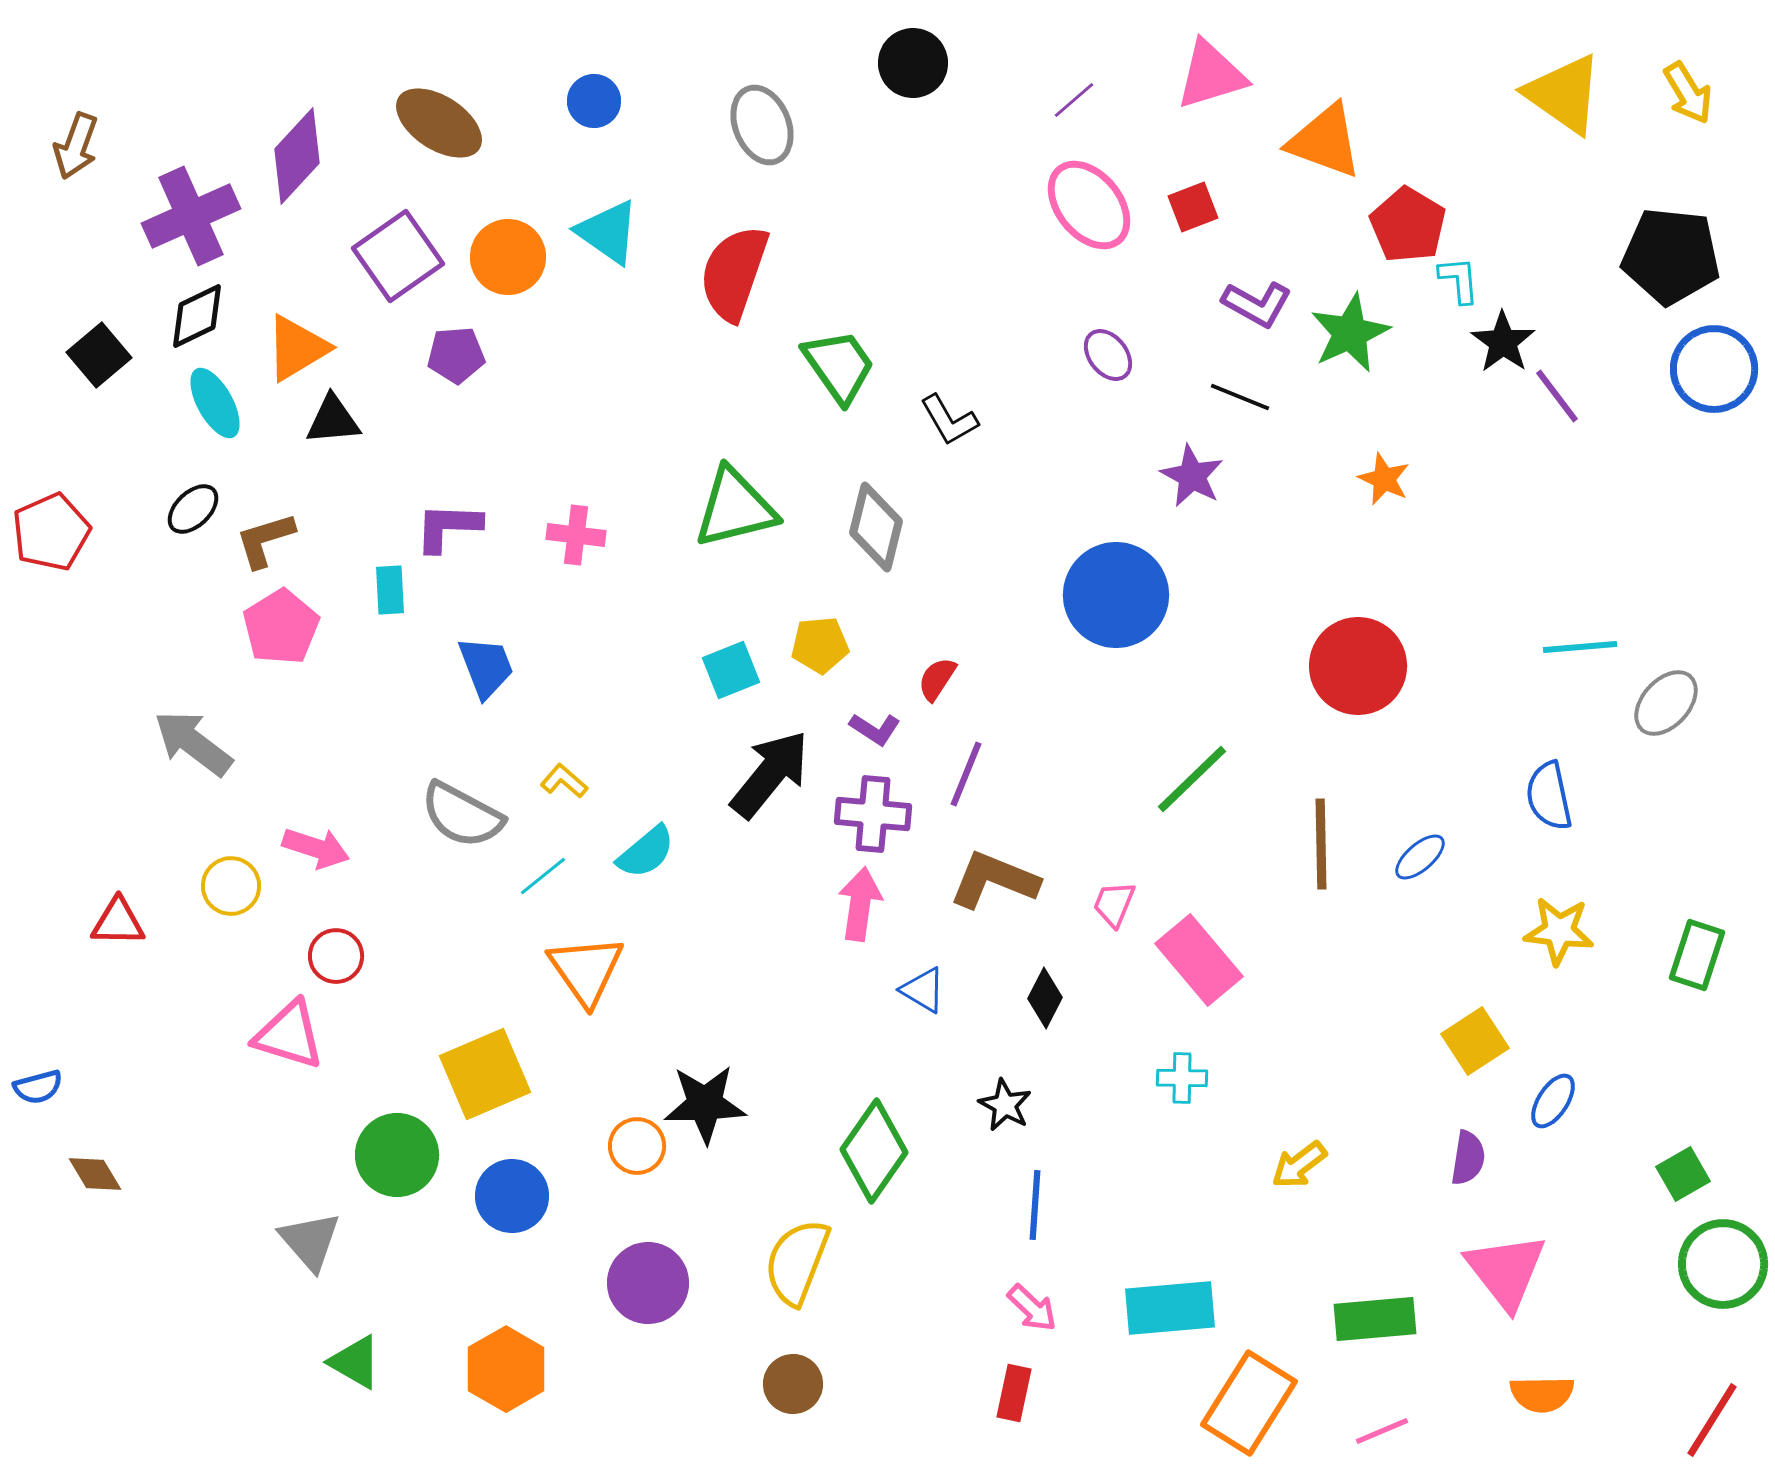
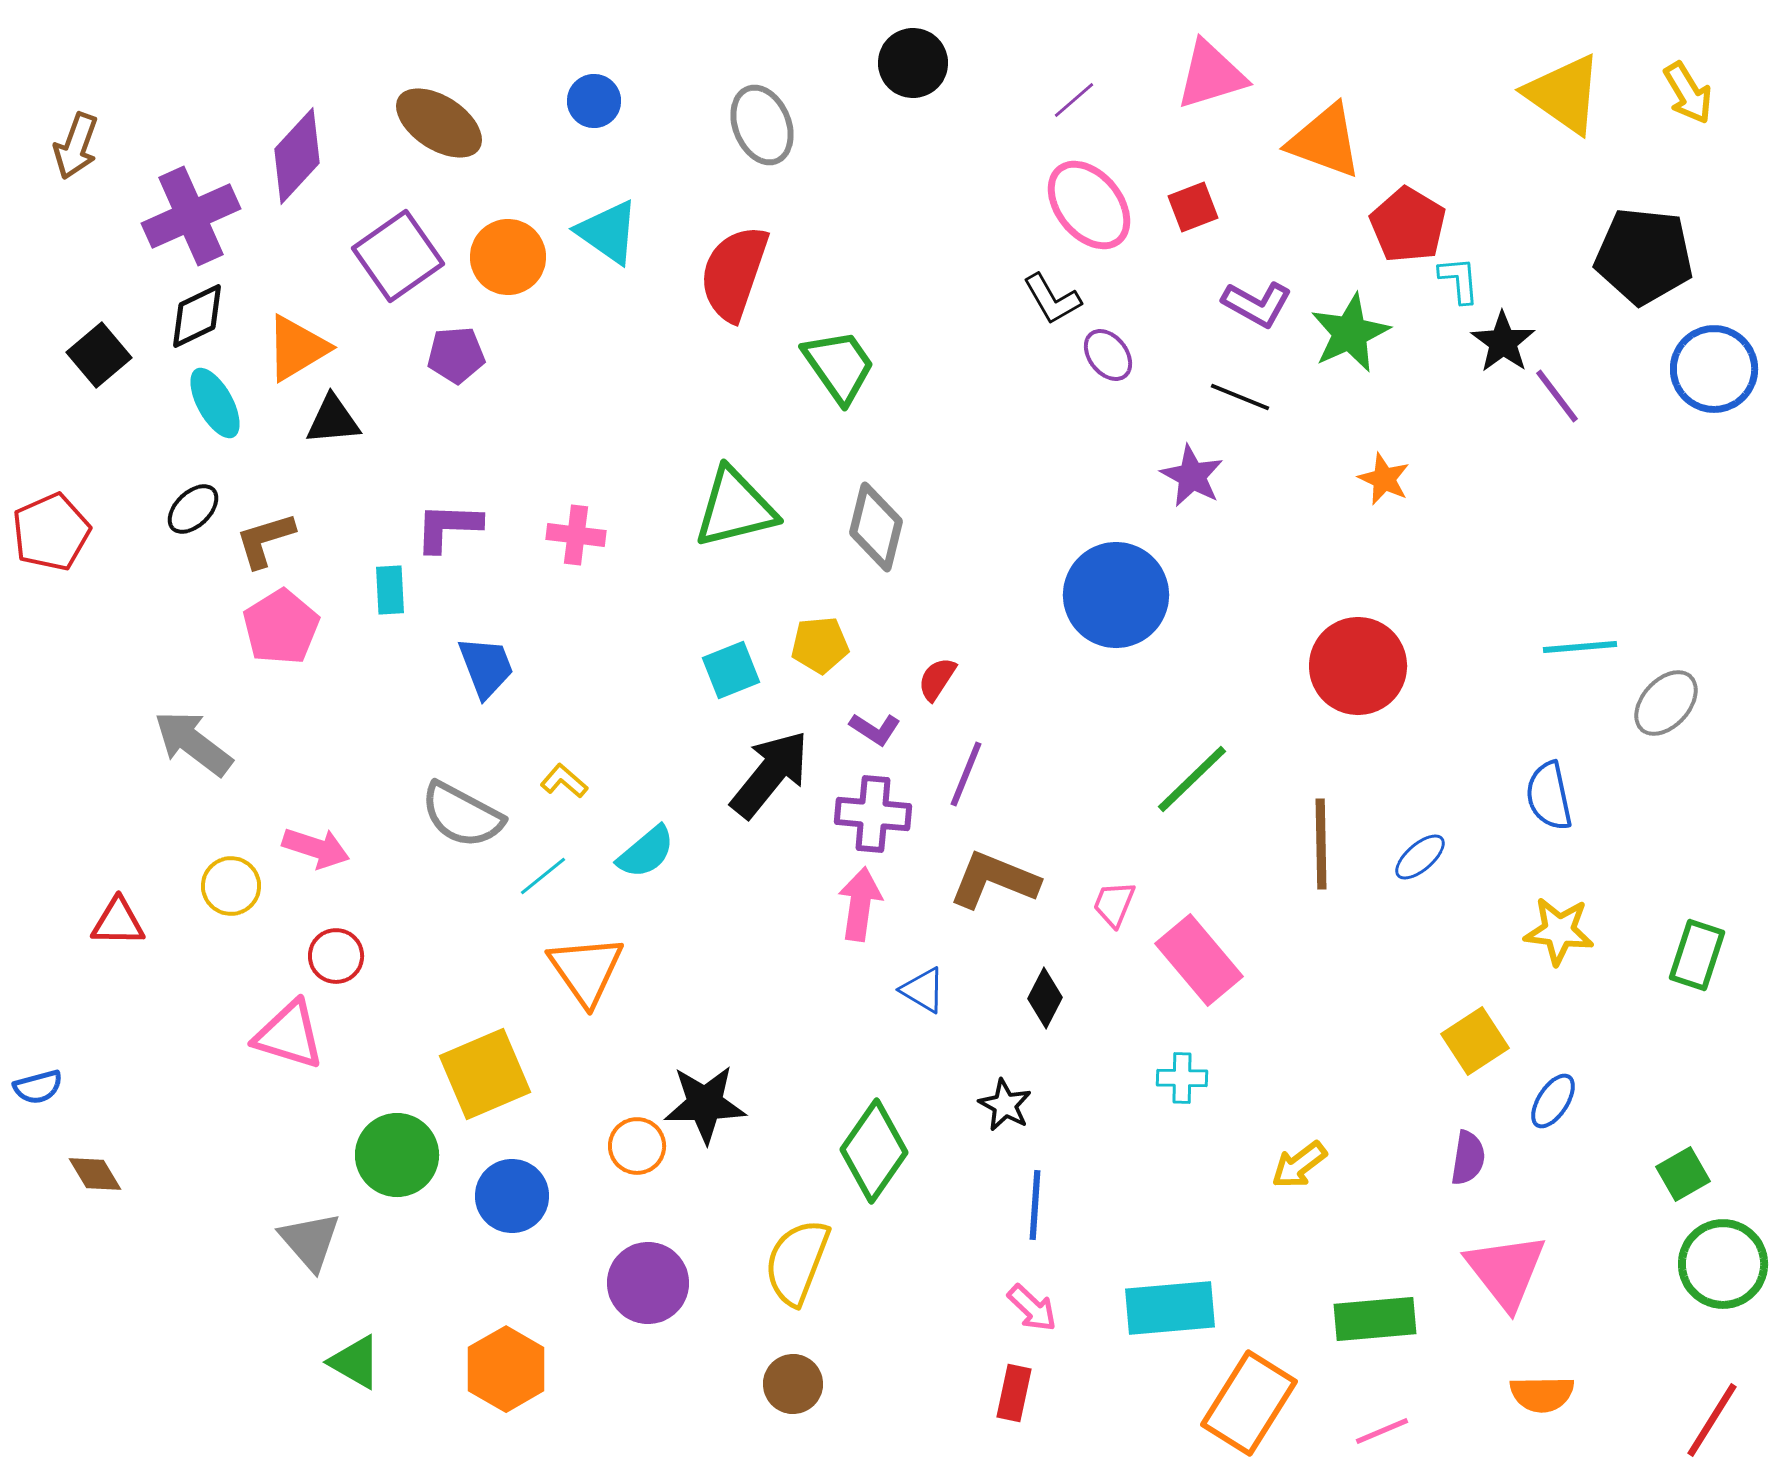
black pentagon at (1671, 256): moved 27 px left
black L-shape at (949, 420): moved 103 px right, 121 px up
